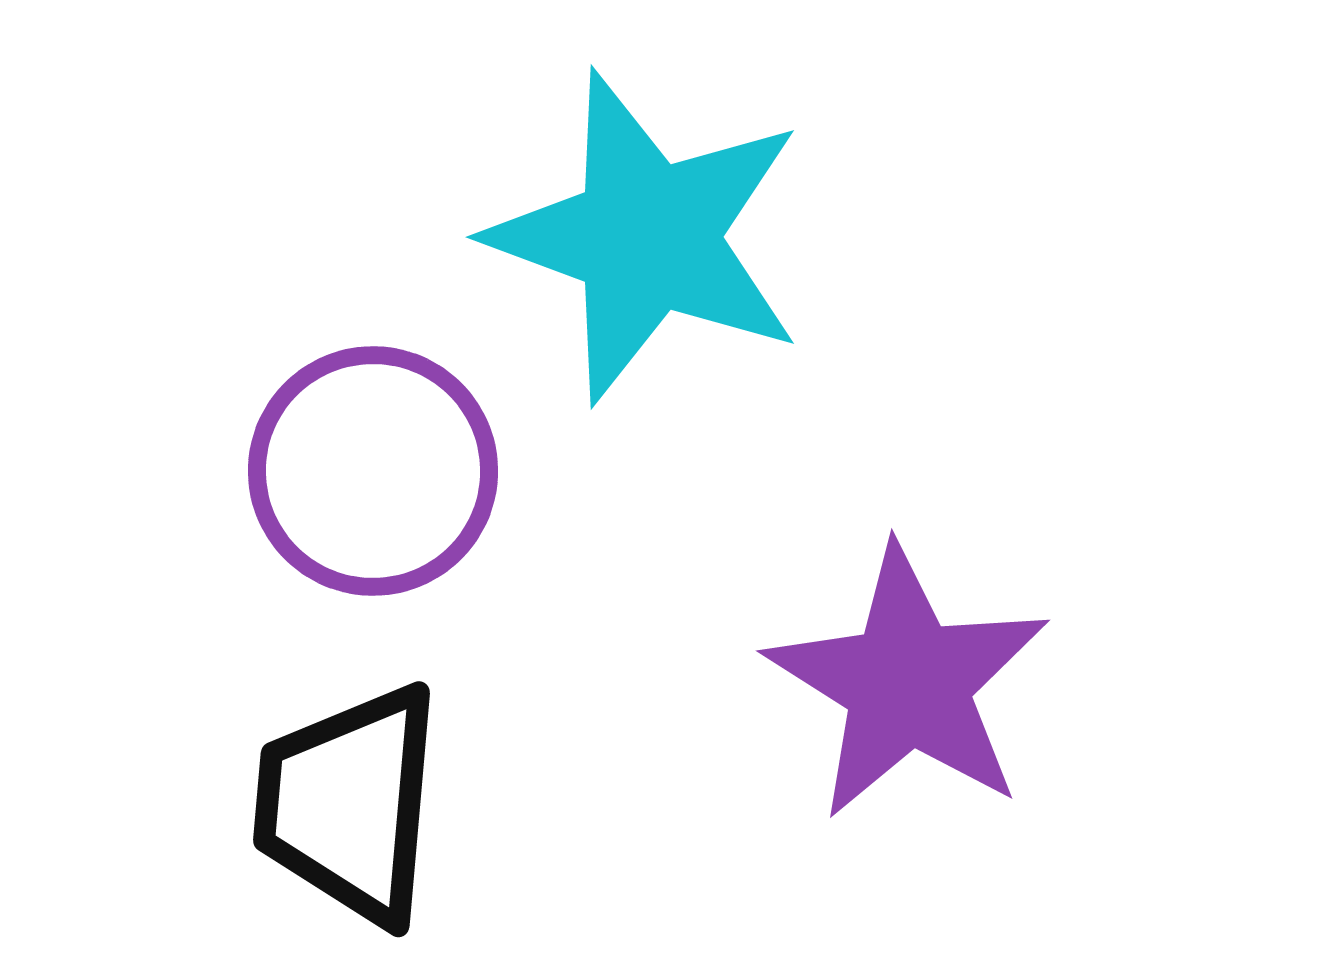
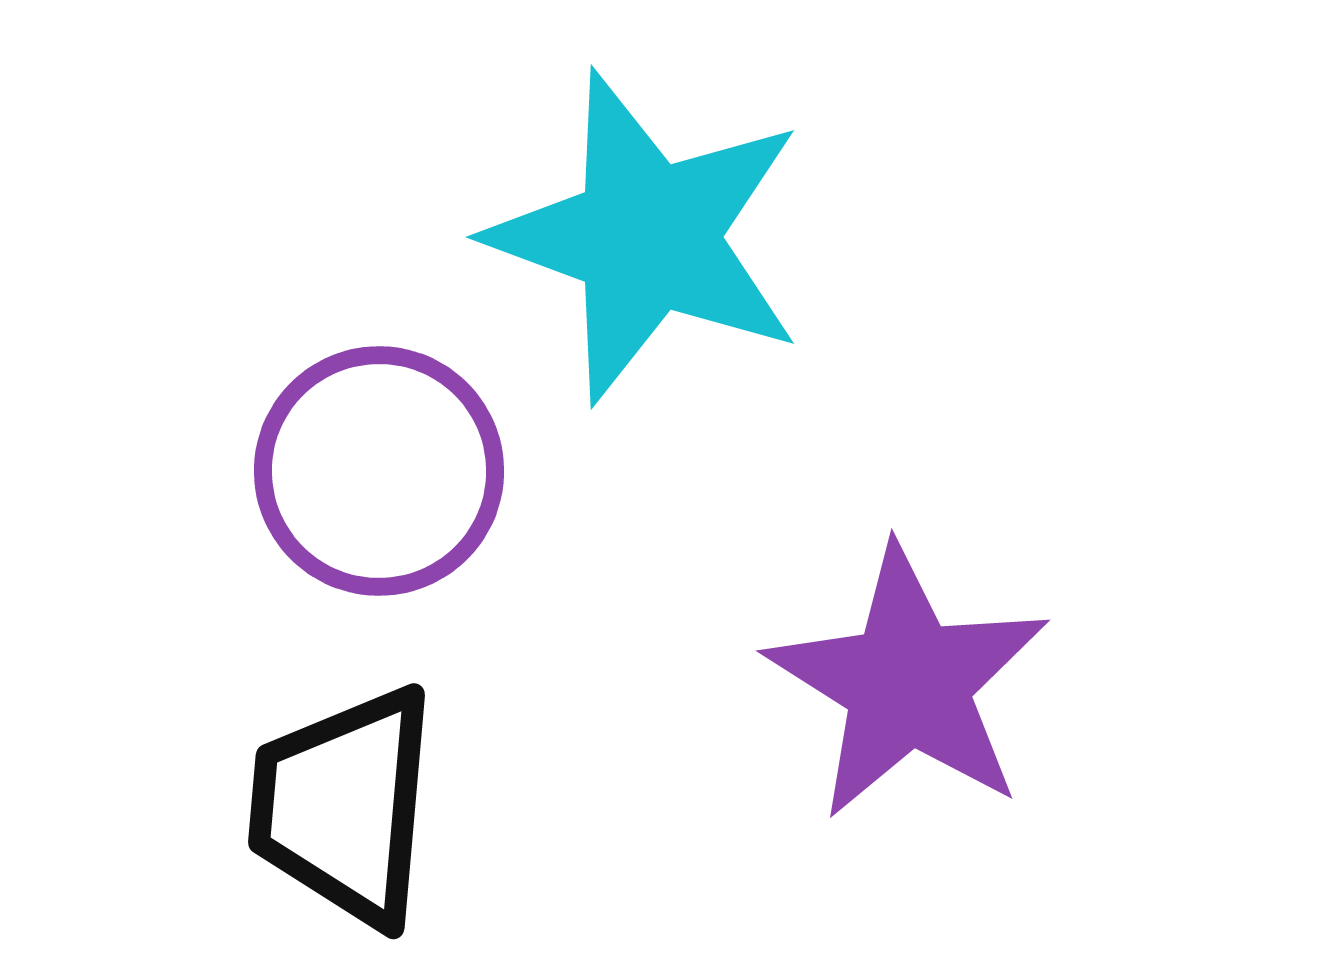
purple circle: moved 6 px right
black trapezoid: moved 5 px left, 2 px down
